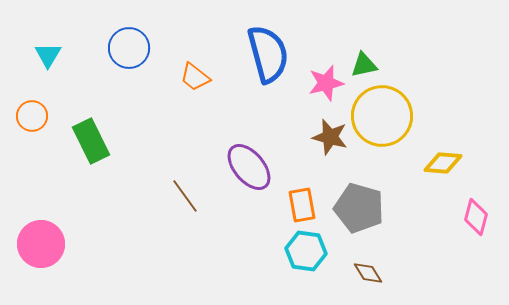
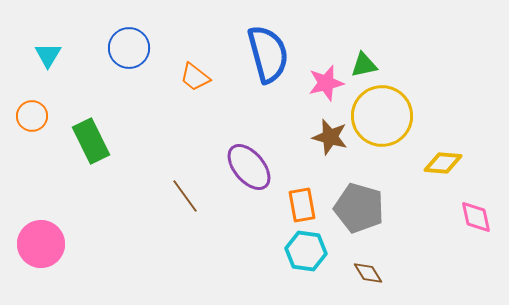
pink diamond: rotated 27 degrees counterclockwise
